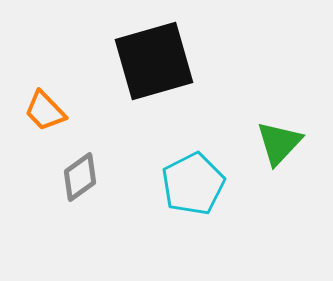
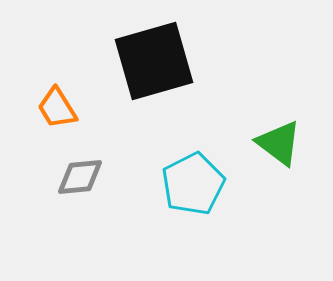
orange trapezoid: moved 12 px right, 3 px up; rotated 12 degrees clockwise
green triangle: rotated 36 degrees counterclockwise
gray diamond: rotated 30 degrees clockwise
